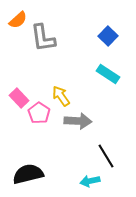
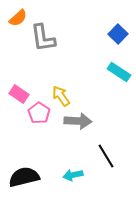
orange semicircle: moved 2 px up
blue square: moved 10 px right, 2 px up
cyan rectangle: moved 11 px right, 2 px up
pink rectangle: moved 4 px up; rotated 12 degrees counterclockwise
black semicircle: moved 4 px left, 3 px down
cyan arrow: moved 17 px left, 6 px up
